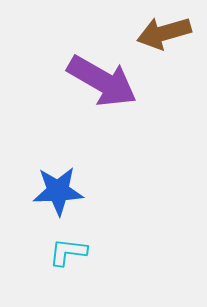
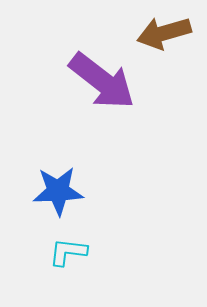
purple arrow: rotated 8 degrees clockwise
